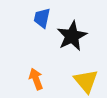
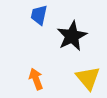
blue trapezoid: moved 3 px left, 3 px up
yellow triangle: moved 2 px right, 3 px up
